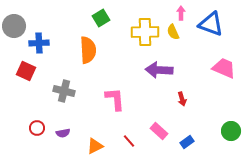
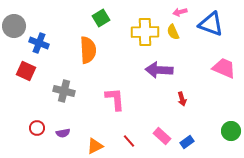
pink arrow: moved 1 px left, 1 px up; rotated 104 degrees counterclockwise
blue cross: rotated 24 degrees clockwise
pink rectangle: moved 3 px right, 5 px down
